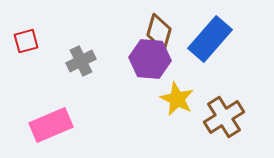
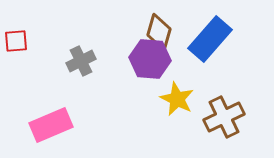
red square: moved 10 px left; rotated 10 degrees clockwise
brown cross: rotated 6 degrees clockwise
